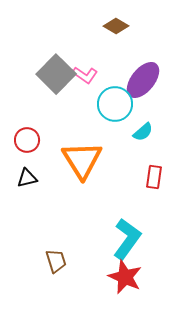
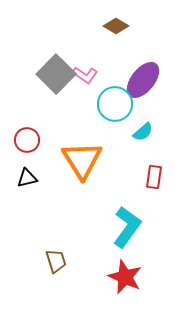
cyan L-shape: moved 12 px up
